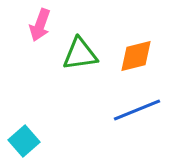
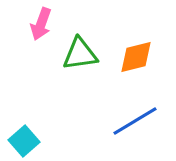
pink arrow: moved 1 px right, 1 px up
orange diamond: moved 1 px down
blue line: moved 2 px left, 11 px down; rotated 9 degrees counterclockwise
